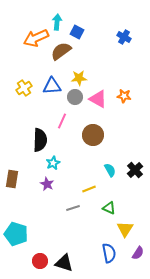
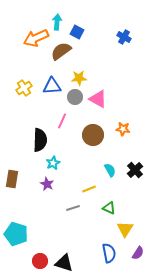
orange star: moved 1 px left, 33 px down
